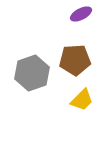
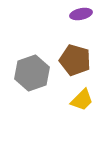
purple ellipse: rotated 15 degrees clockwise
brown pentagon: rotated 20 degrees clockwise
